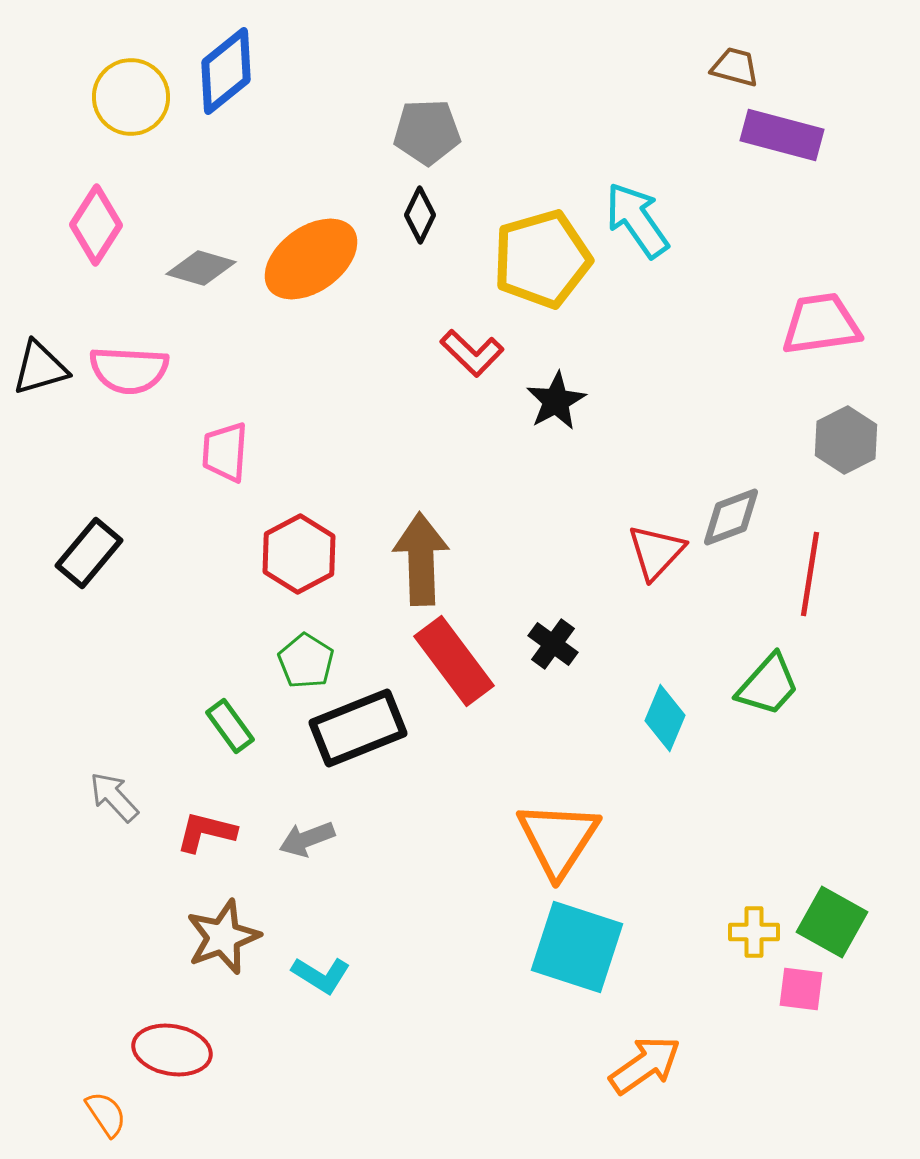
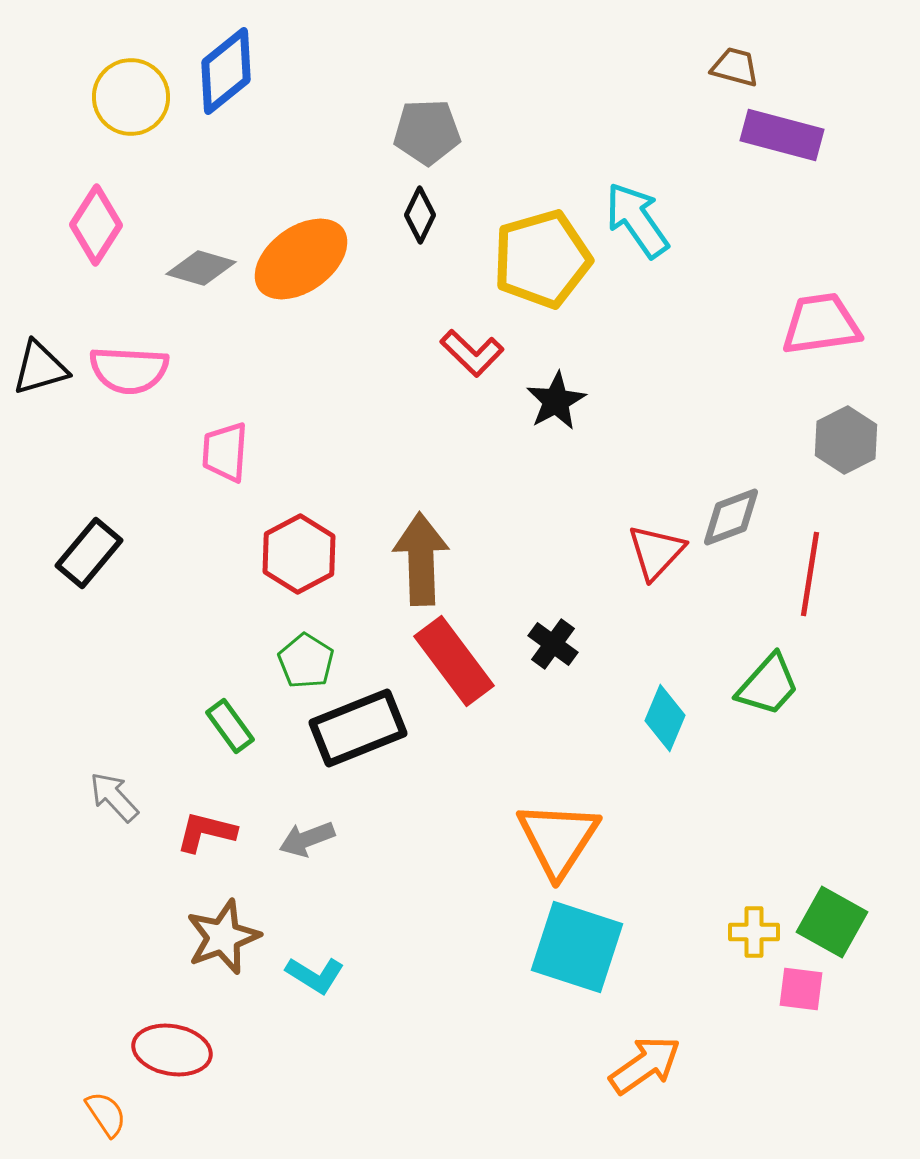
orange ellipse at (311, 259): moved 10 px left
cyan L-shape at (321, 975): moved 6 px left
